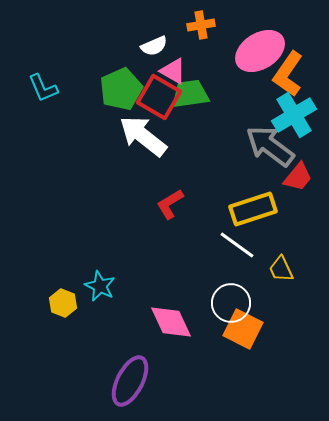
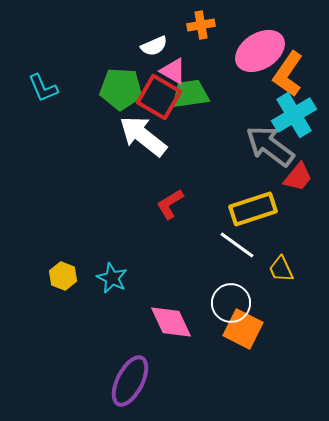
green pentagon: rotated 27 degrees clockwise
cyan star: moved 12 px right, 8 px up
yellow hexagon: moved 27 px up
